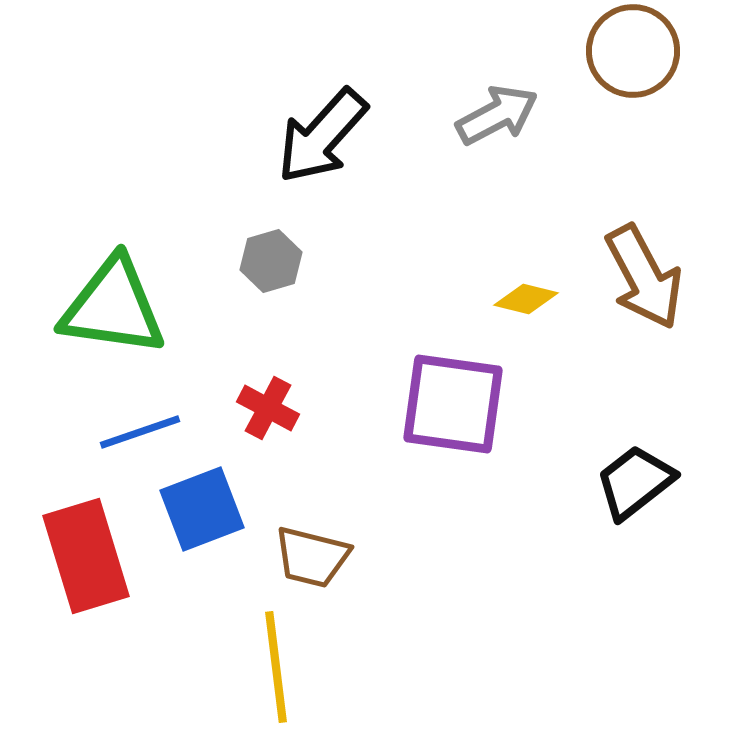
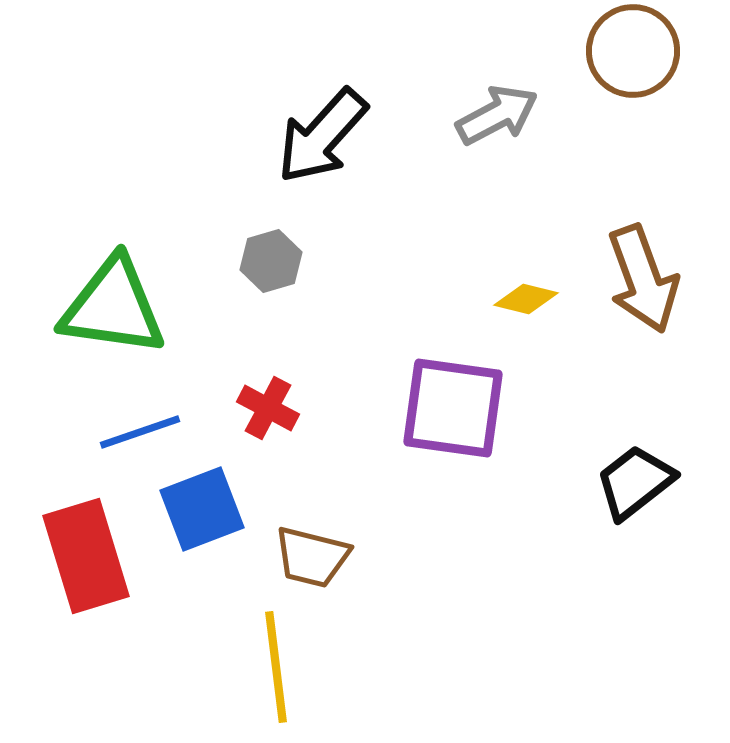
brown arrow: moved 1 px left, 2 px down; rotated 8 degrees clockwise
purple square: moved 4 px down
